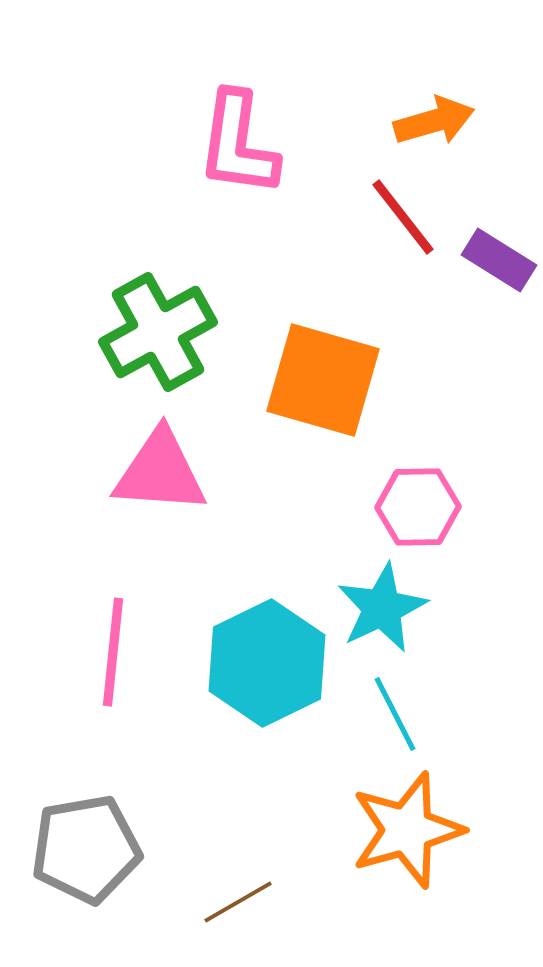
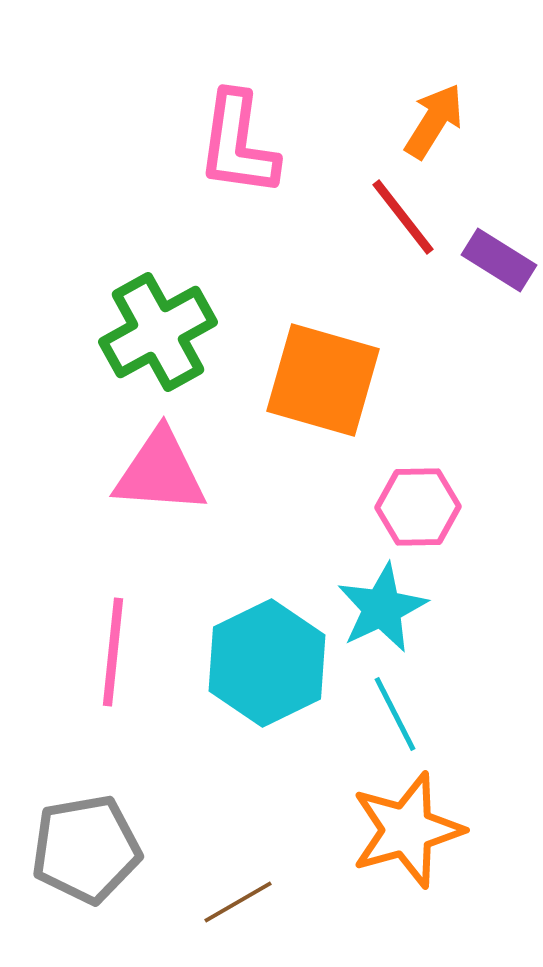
orange arrow: rotated 42 degrees counterclockwise
